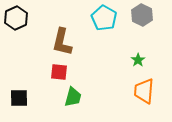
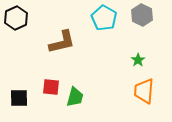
brown L-shape: rotated 116 degrees counterclockwise
red square: moved 8 px left, 15 px down
green trapezoid: moved 2 px right
